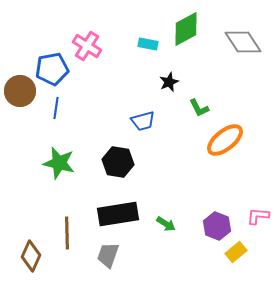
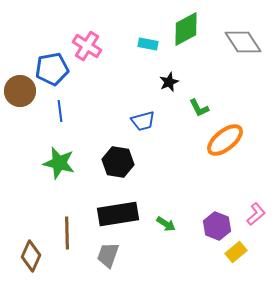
blue line: moved 4 px right, 3 px down; rotated 15 degrees counterclockwise
pink L-shape: moved 2 px left, 2 px up; rotated 135 degrees clockwise
